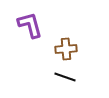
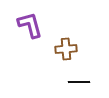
black line: moved 14 px right, 5 px down; rotated 20 degrees counterclockwise
